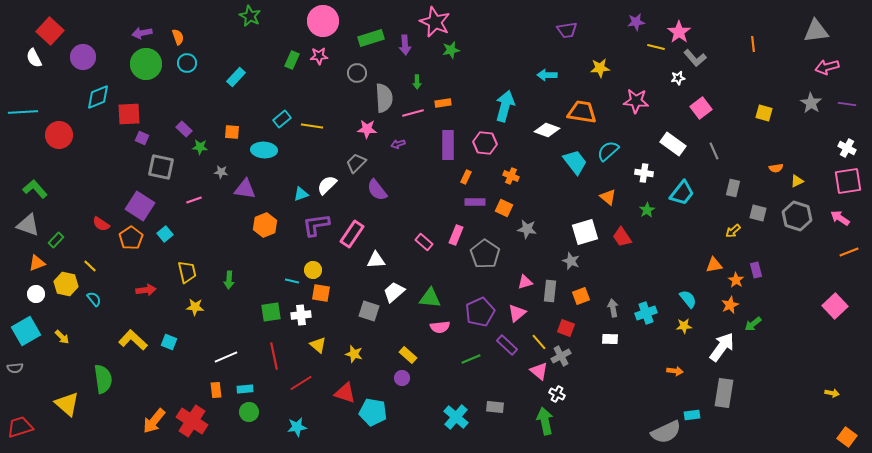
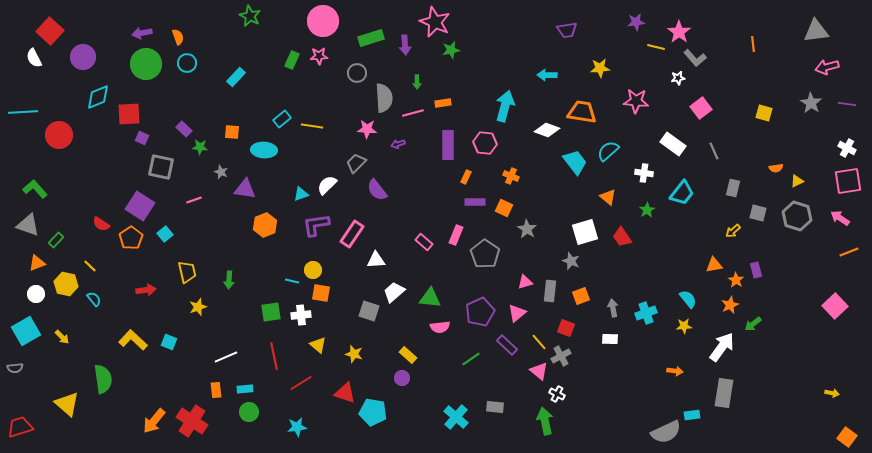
gray star at (221, 172): rotated 16 degrees clockwise
gray star at (527, 229): rotated 24 degrees clockwise
yellow star at (195, 307): moved 3 px right; rotated 24 degrees counterclockwise
green line at (471, 359): rotated 12 degrees counterclockwise
